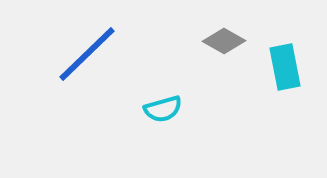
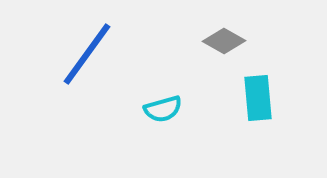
blue line: rotated 10 degrees counterclockwise
cyan rectangle: moved 27 px left, 31 px down; rotated 6 degrees clockwise
